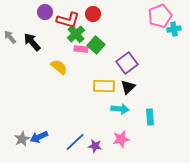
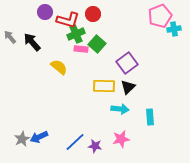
green cross: rotated 18 degrees clockwise
green square: moved 1 px right, 1 px up
